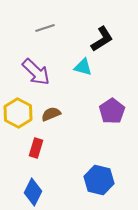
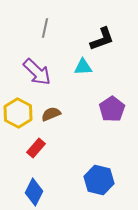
gray line: rotated 60 degrees counterclockwise
black L-shape: rotated 12 degrees clockwise
cyan triangle: rotated 18 degrees counterclockwise
purple arrow: moved 1 px right
purple pentagon: moved 2 px up
red rectangle: rotated 24 degrees clockwise
blue diamond: moved 1 px right
